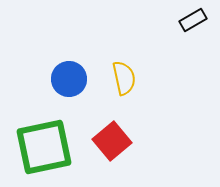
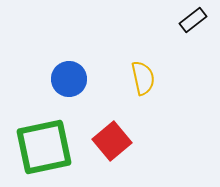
black rectangle: rotated 8 degrees counterclockwise
yellow semicircle: moved 19 px right
